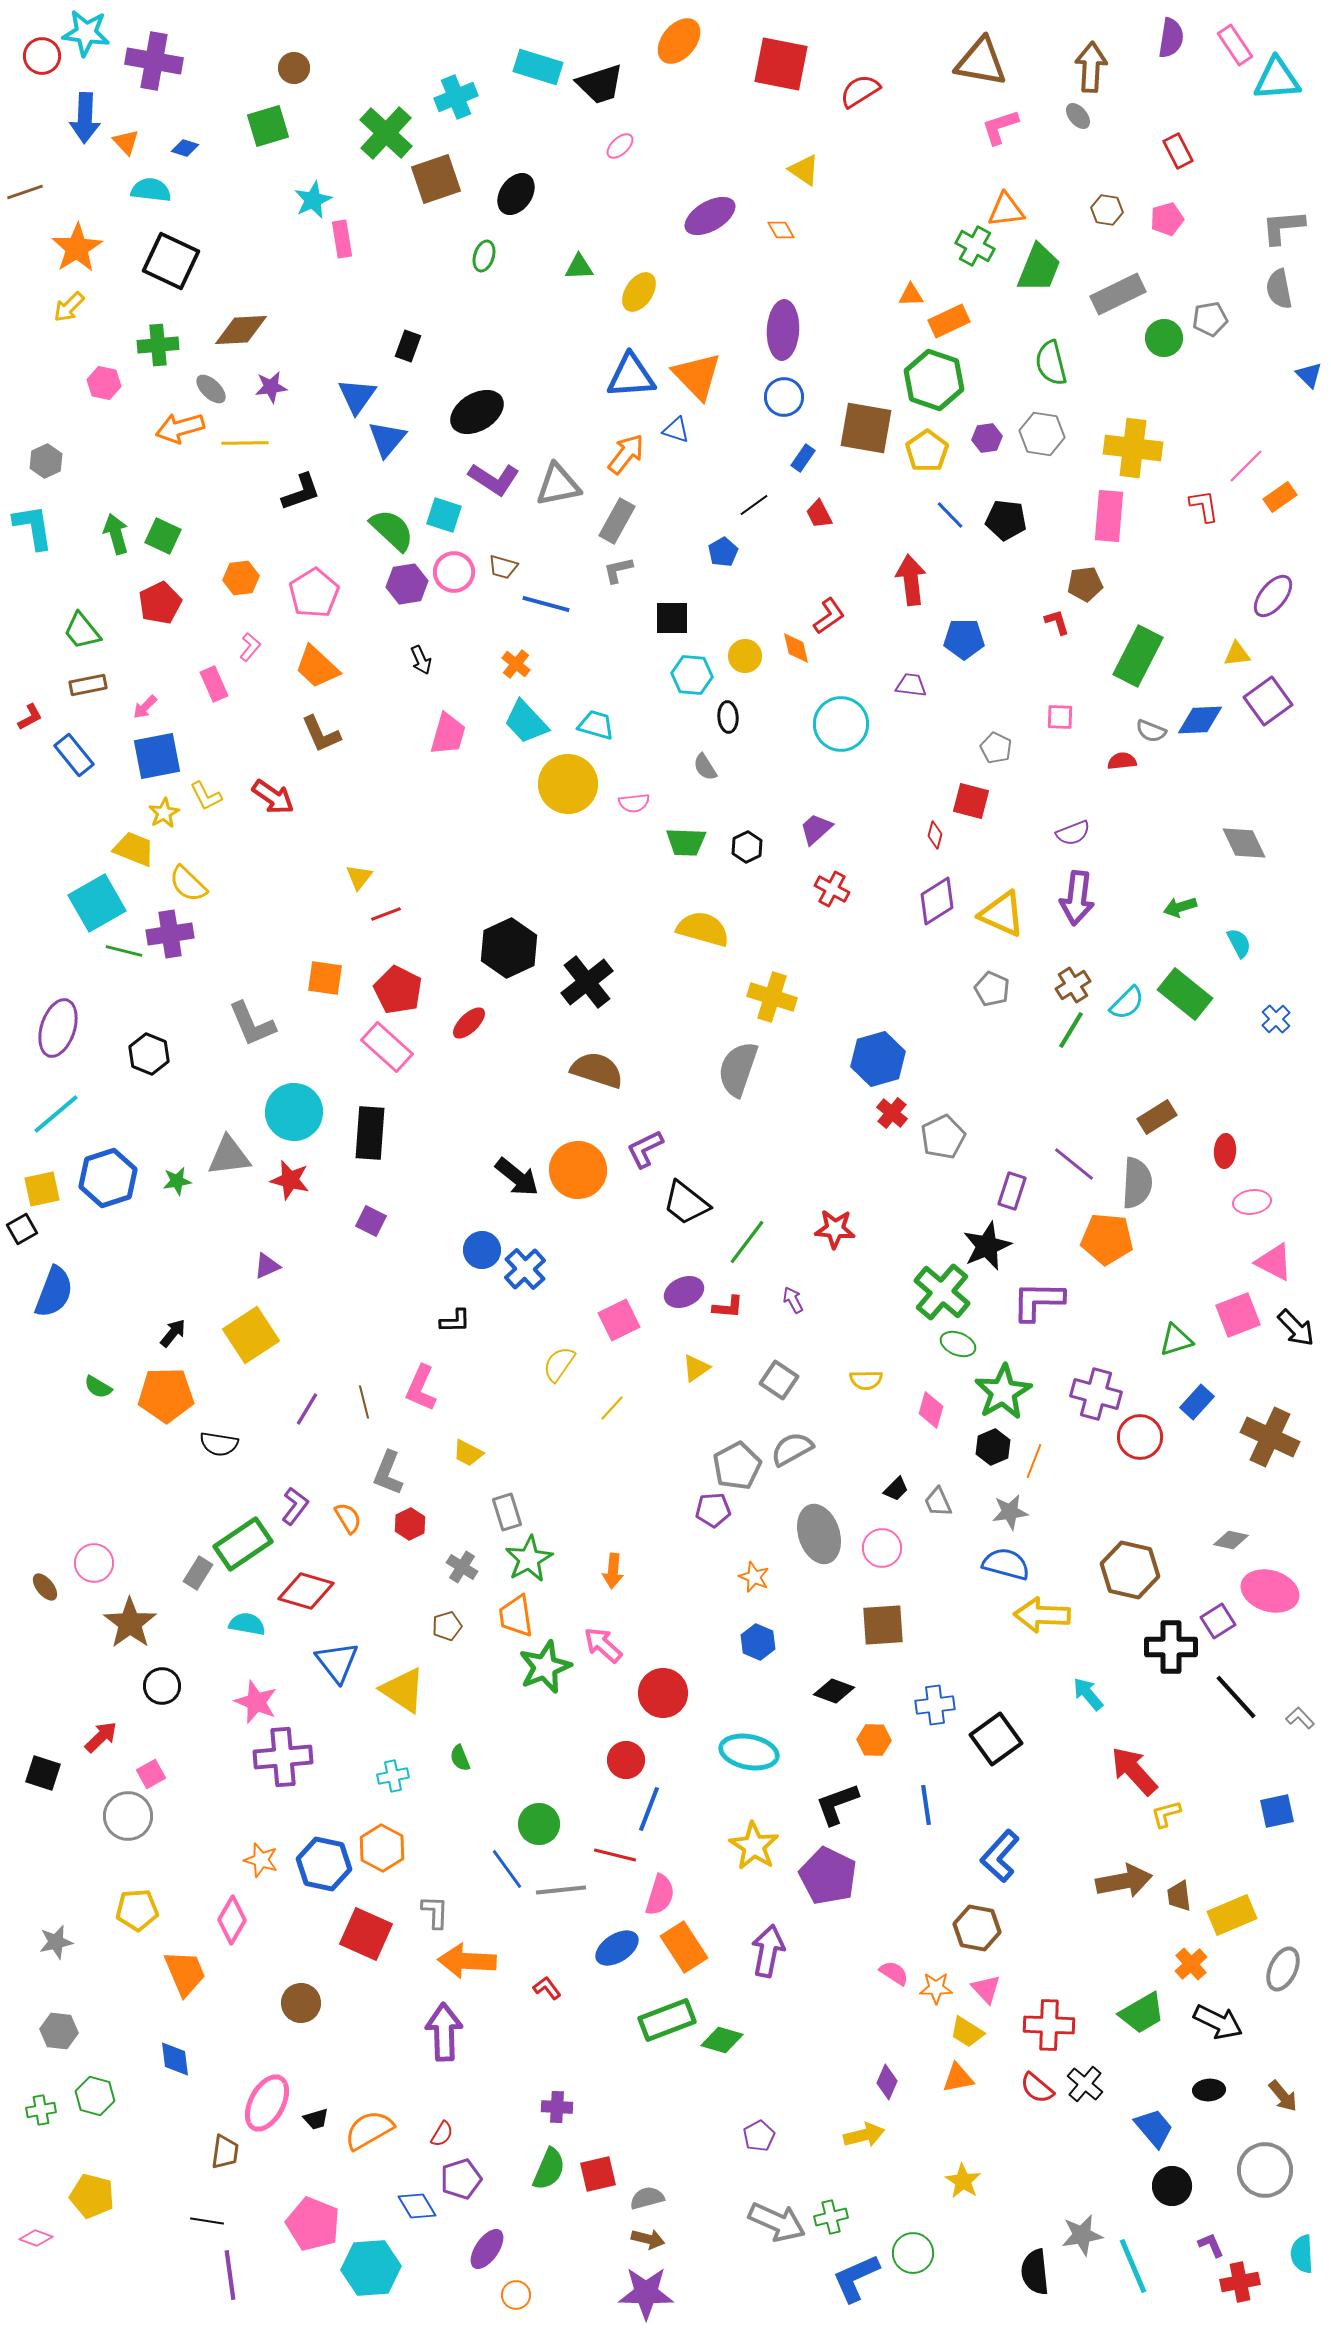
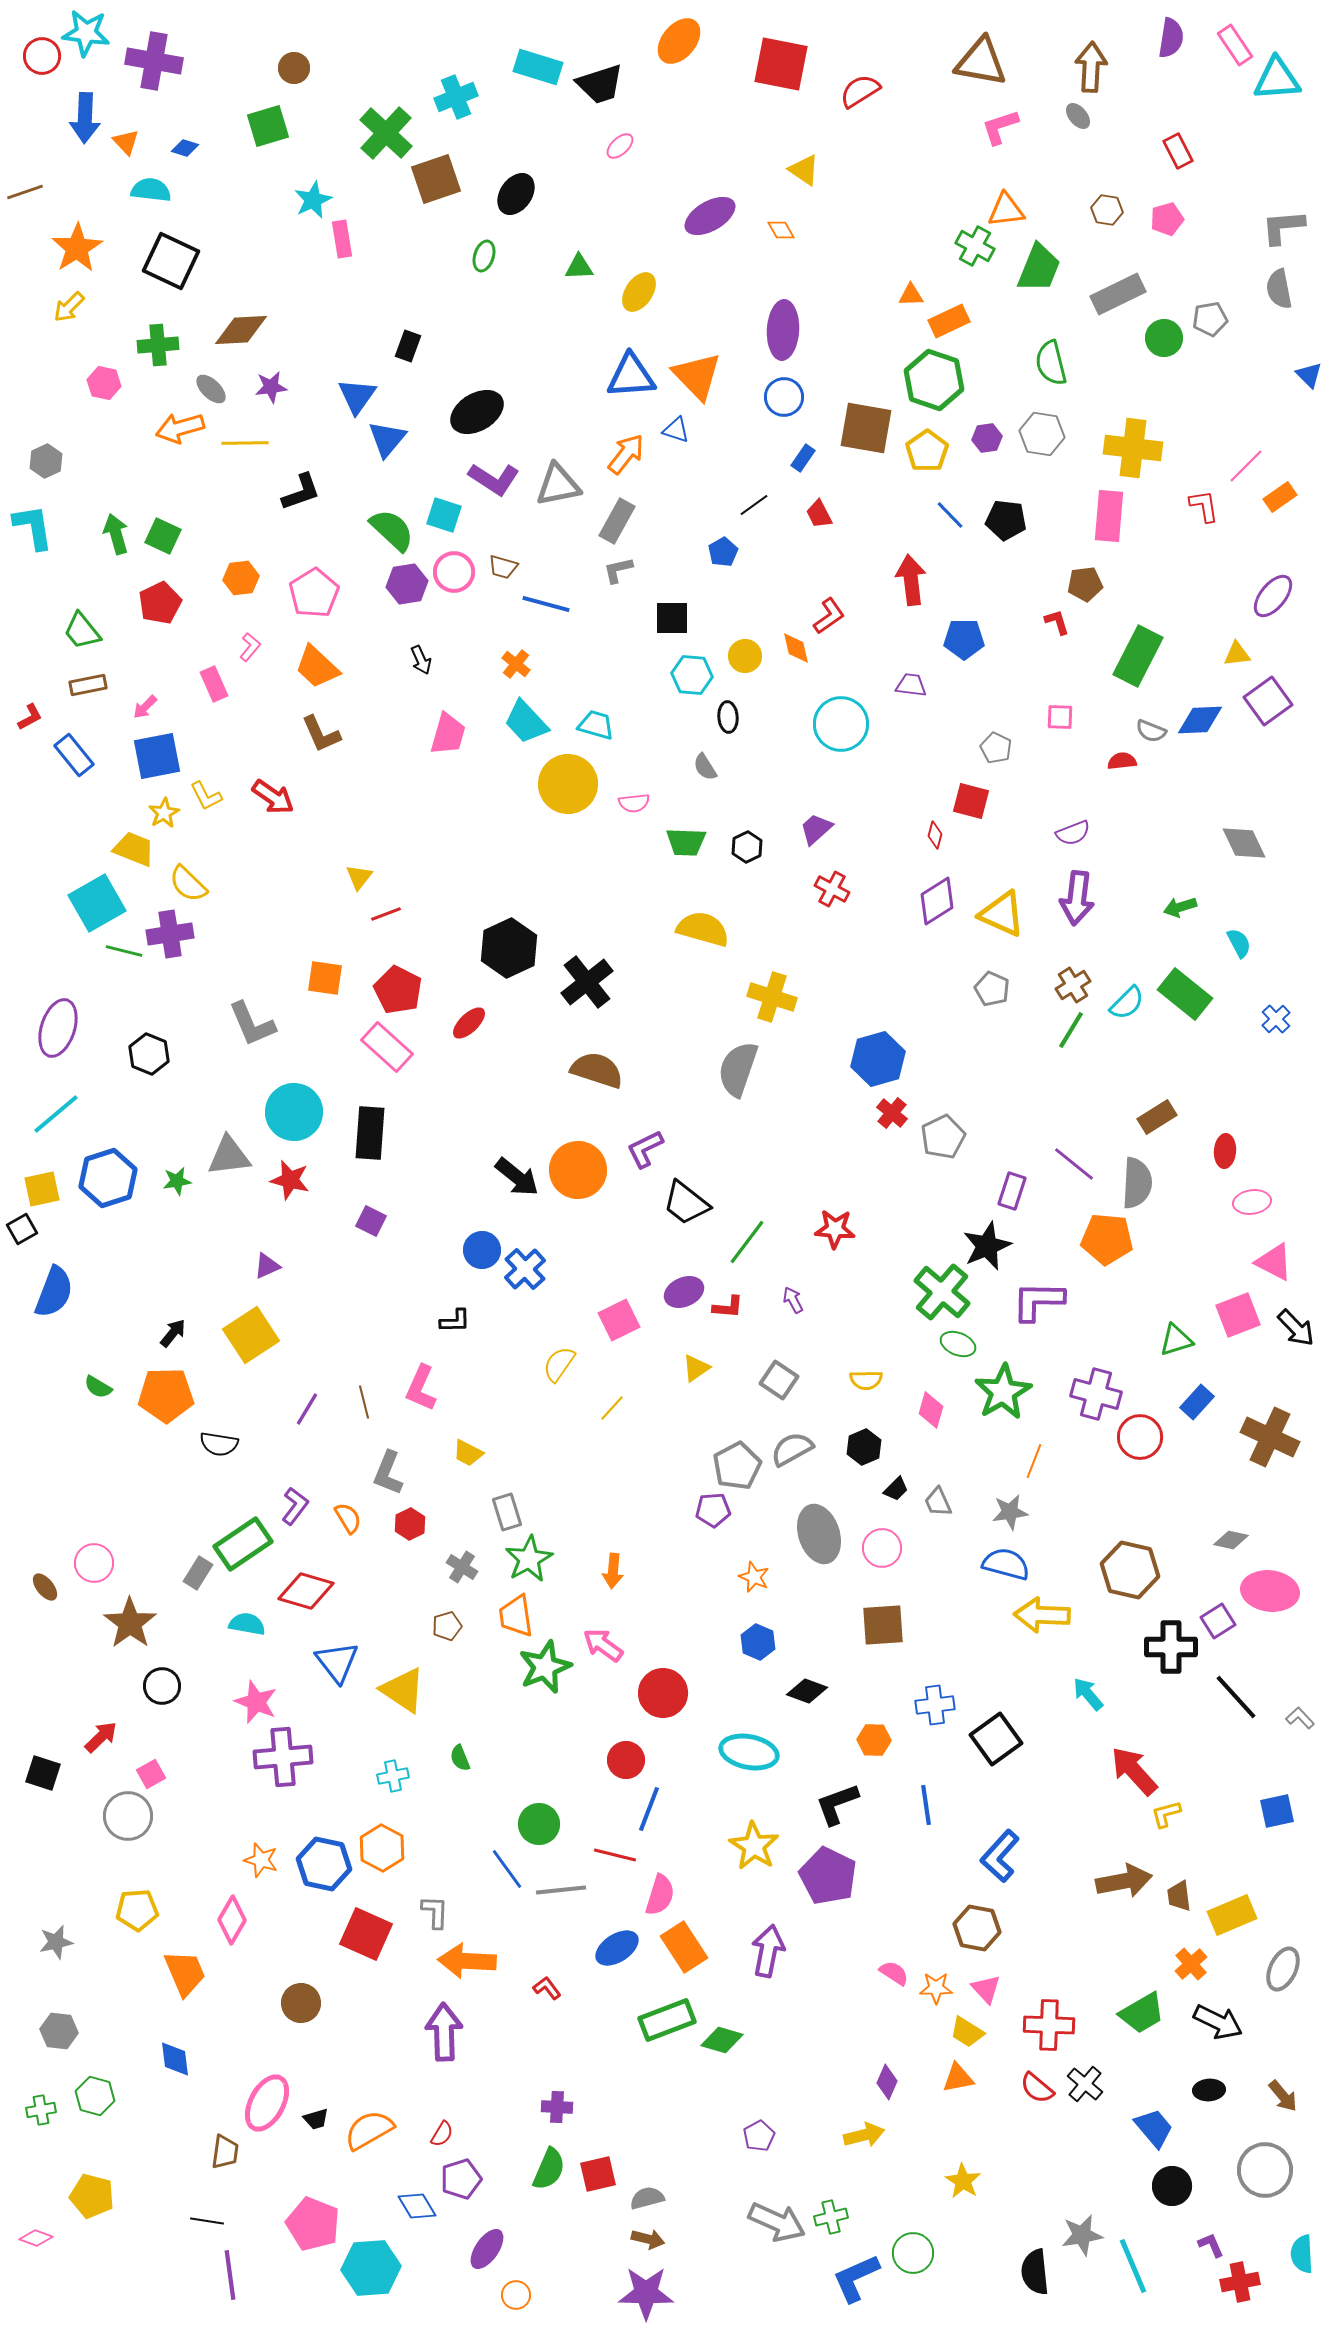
black hexagon at (993, 1447): moved 129 px left
pink ellipse at (1270, 1591): rotated 10 degrees counterclockwise
pink arrow at (603, 1645): rotated 6 degrees counterclockwise
black diamond at (834, 1691): moved 27 px left
